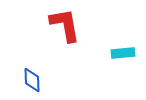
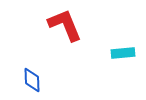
red L-shape: rotated 12 degrees counterclockwise
